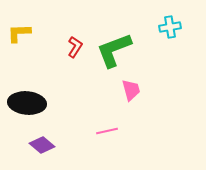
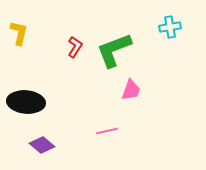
yellow L-shape: rotated 105 degrees clockwise
pink trapezoid: rotated 35 degrees clockwise
black ellipse: moved 1 px left, 1 px up
